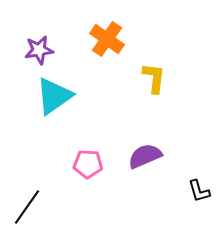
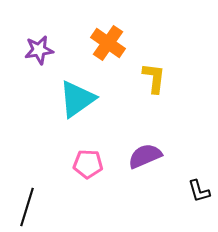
orange cross: moved 1 px right, 4 px down
cyan triangle: moved 23 px right, 3 px down
black line: rotated 18 degrees counterclockwise
